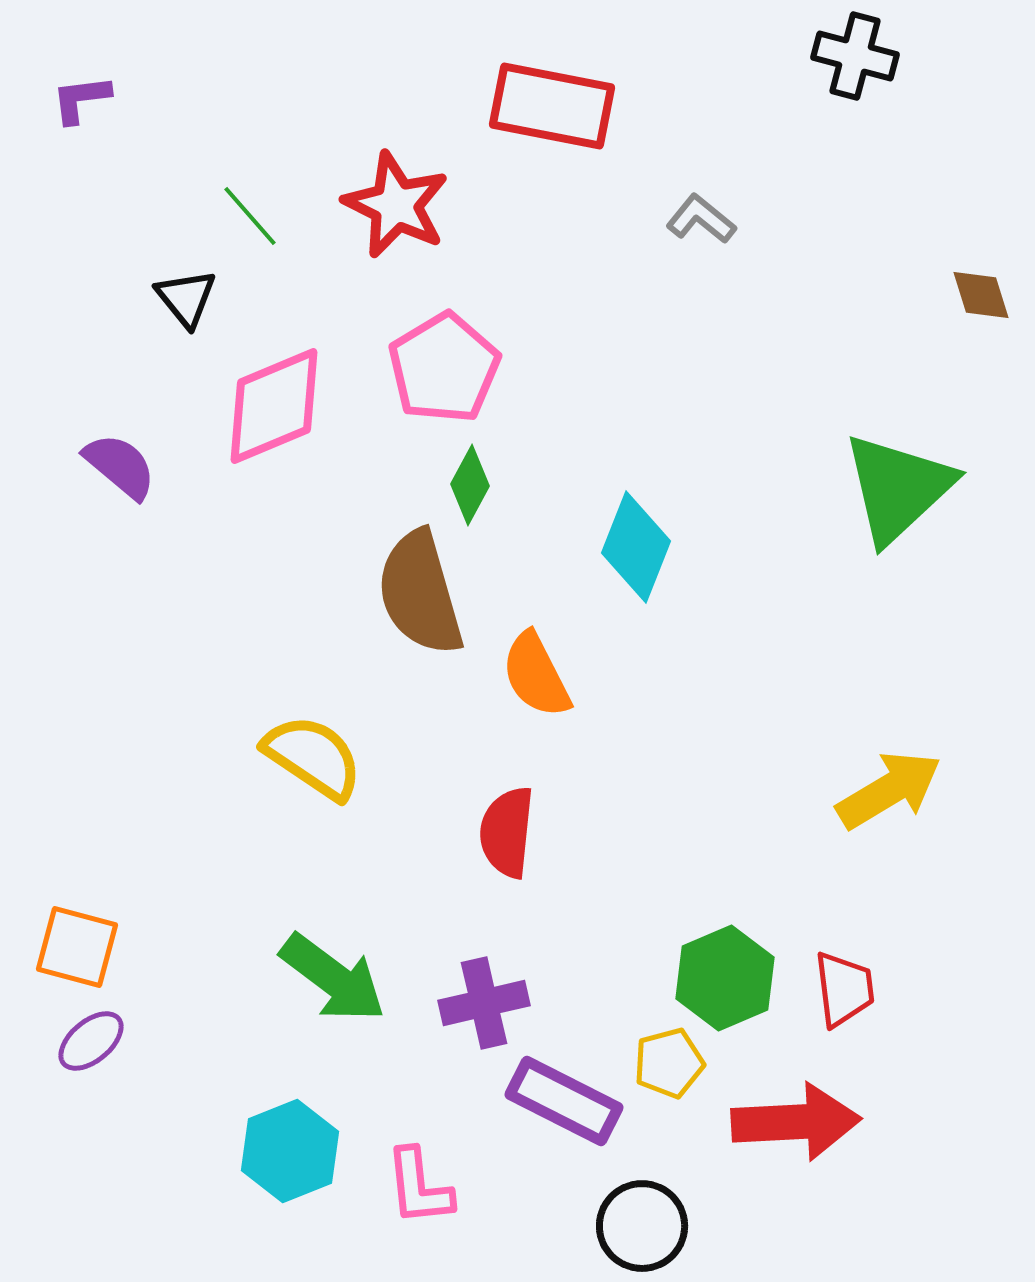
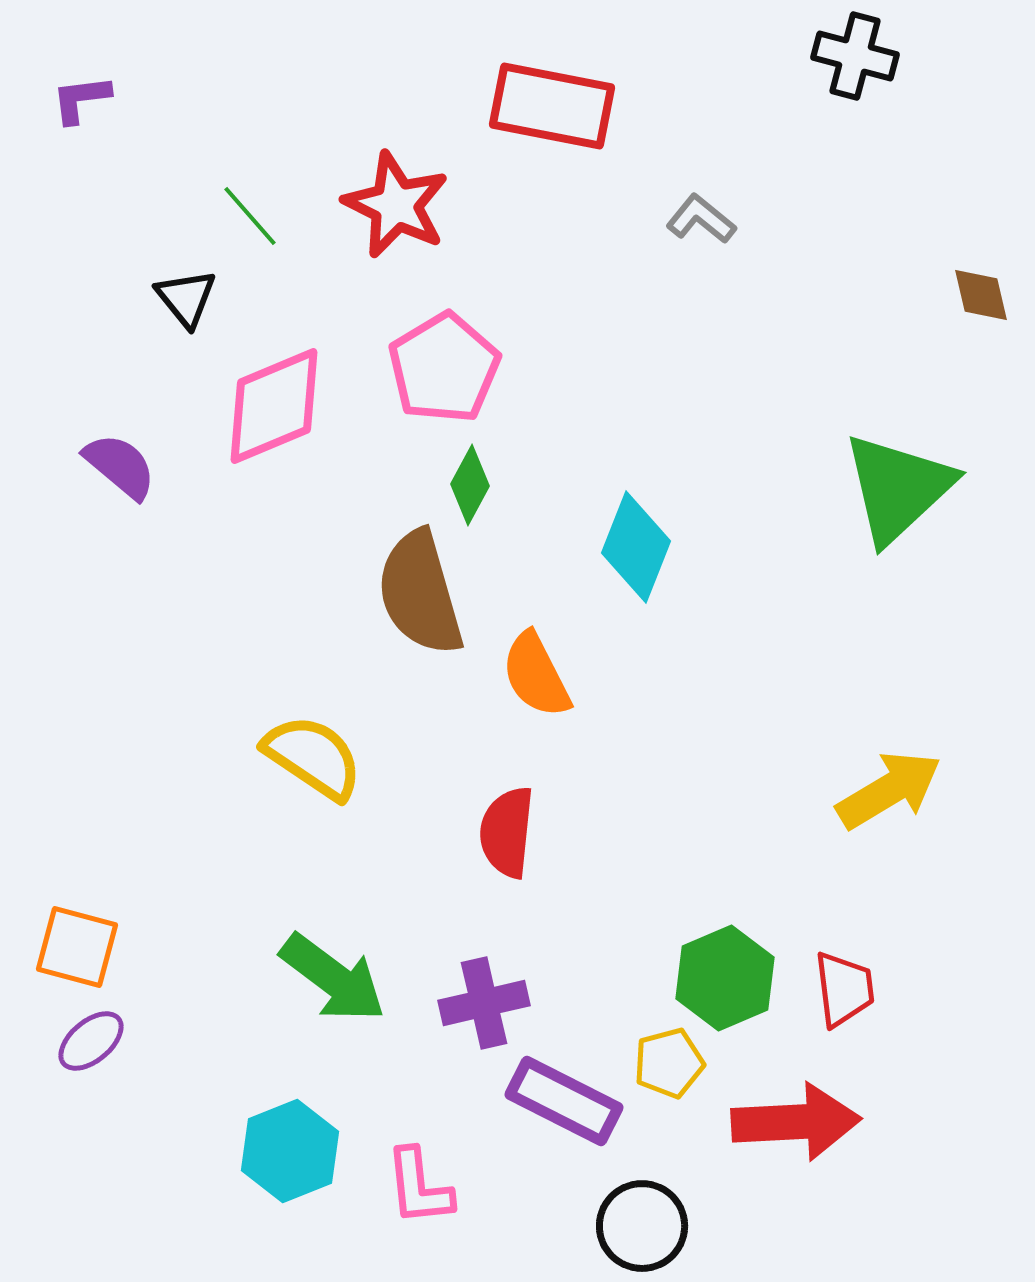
brown diamond: rotated 4 degrees clockwise
